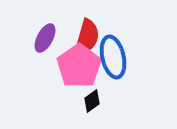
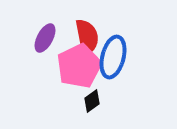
red semicircle: rotated 27 degrees counterclockwise
blue ellipse: rotated 27 degrees clockwise
pink pentagon: rotated 9 degrees clockwise
